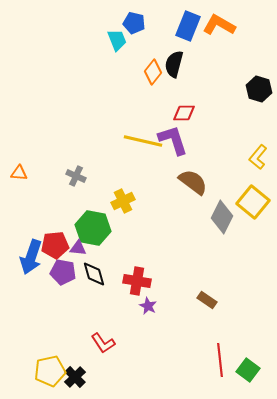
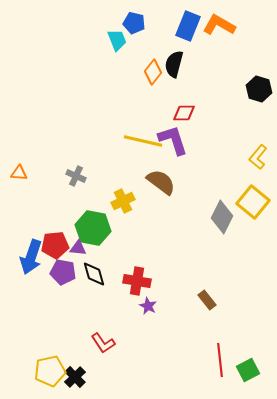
brown semicircle: moved 32 px left
brown rectangle: rotated 18 degrees clockwise
green square: rotated 25 degrees clockwise
